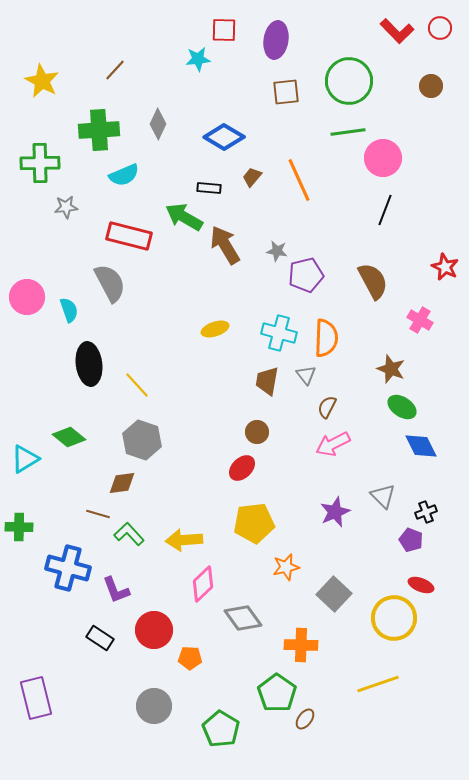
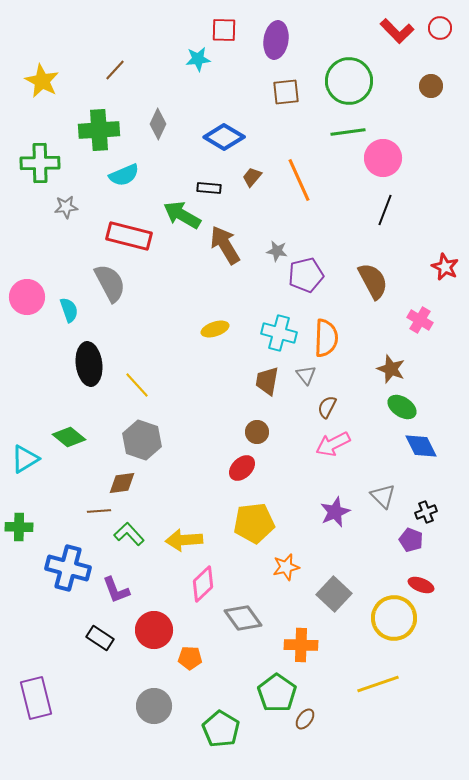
green arrow at (184, 217): moved 2 px left, 2 px up
brown line at (98, 514): moved 1 px right, 3 px up; rotated 20 degrees counterclockwise
